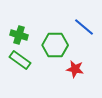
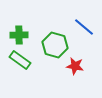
green cross: rotated 18 degrees counterclockwise
green hexagon: rotated 15 degrees clockwise
red star: moved 3 px up
